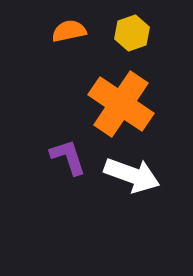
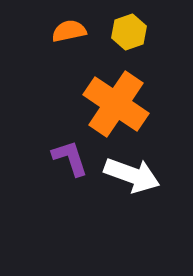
yellow hexagon: moved 3 px left, 1 px up
orange cross: moved 5 px left
purple L-shape: moved 2 px right, 1 px down
